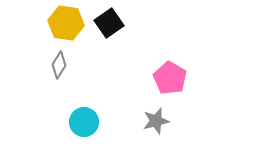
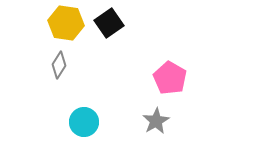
gray star: rotated 16 degrees counterclockwise
